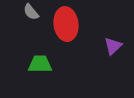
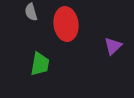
gray semicircle: rotated 24 degrees clockwise
green trapezoid: rotated 100 degrees clockwise
